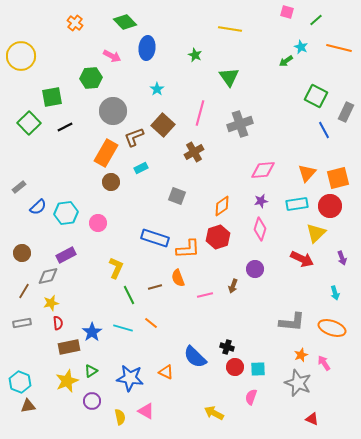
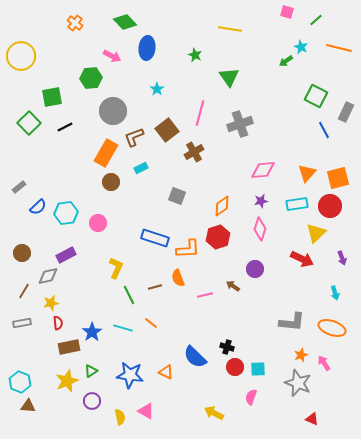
brown square at (163, 125): moved 4 px right, 5 px down; rotated 10 degrees clockwise
brown arrow at (233, 286): rotated 104 degrees clockwise
blue star at (130, 378): moved 3 px up
brown triangle at (28, 406): rotated 14 degrees clockwise
